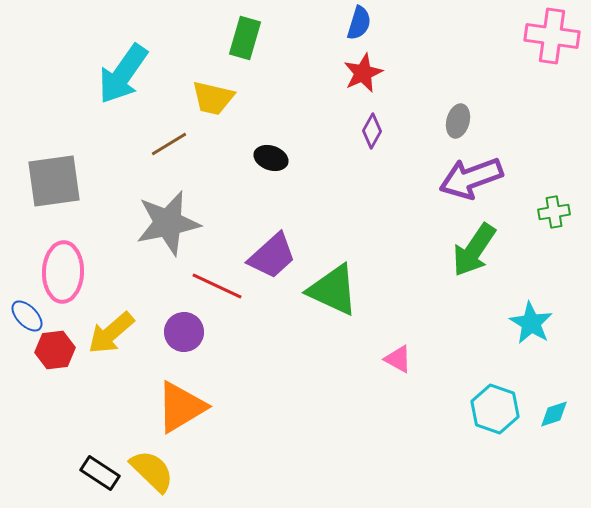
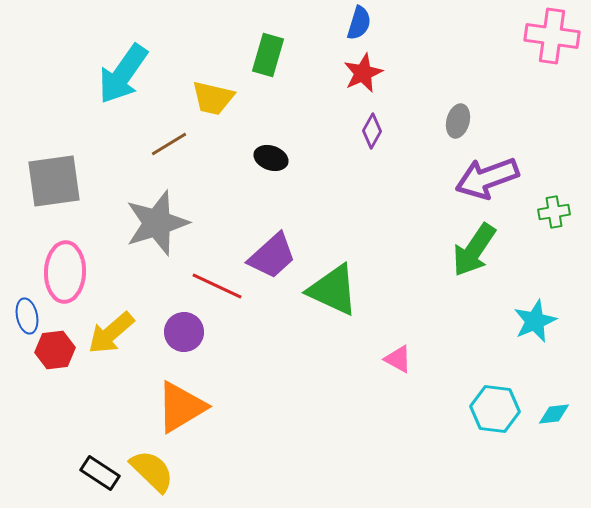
green rectangle: moved 23 px right, 17 px down
purple arrow: moved 16 px right
gray star: moved 11 px left; rotated 6 degrees counterclockwise
pink ellipse: moved 2 px right
blue ellipse: rotated 32 degrees clockwise
cyan star: moved 4 px right, 2 px up; rotated 18 degrees clockwise
cyan hexagon: rotated 12 degrees counterclockwise
cyan diamond: rotated 12 degrees clockwise
